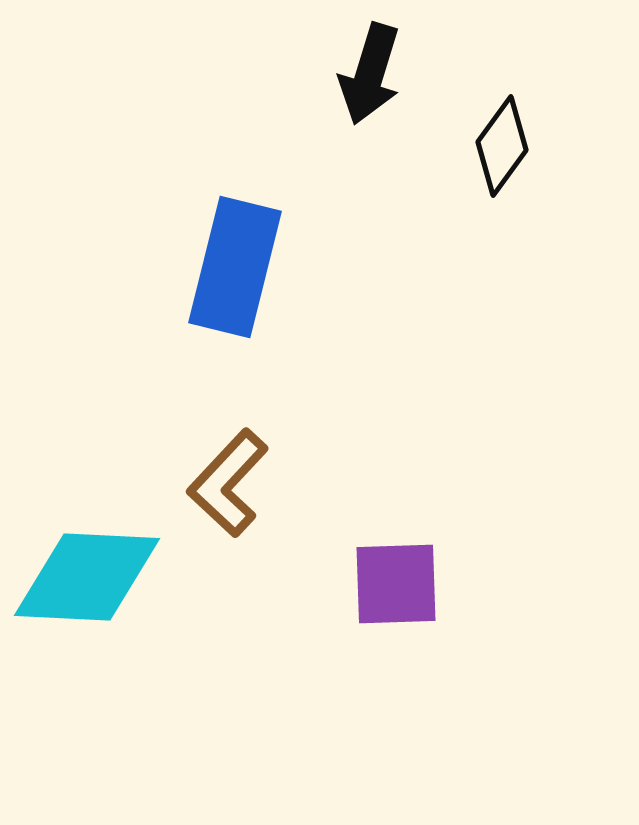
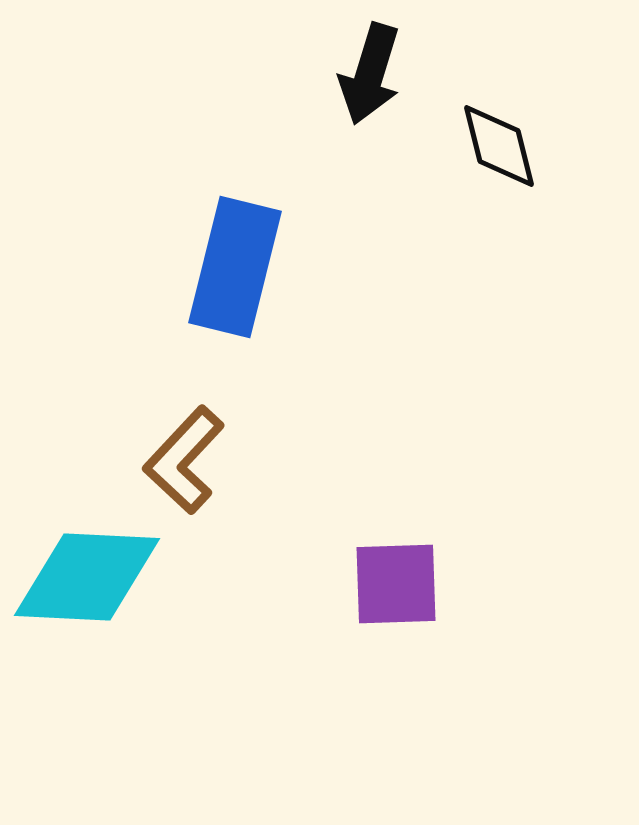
black diamond: moved 3 px left; rotated 50 degrees counterclockwise
brown L-shape: moved 44 px left, 23 px up
